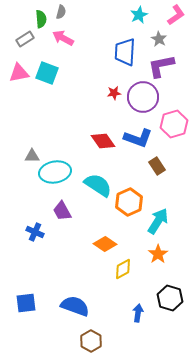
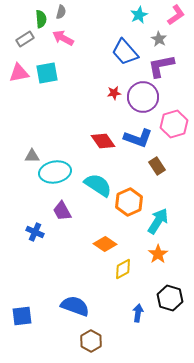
blue trapezoid: rotated 44 degrees counterclockwise
cyan square: rotated 30 degrees counterclockwise
blue square: moved 4 px left, 13 px down
